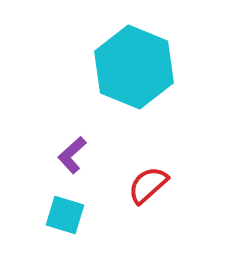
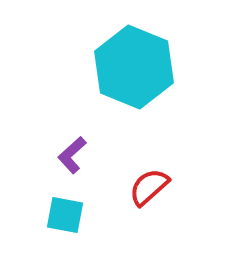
red semicircle: moved 1 px right, 2 px down
cyan square: rotated 6 degrees counterclockwise
